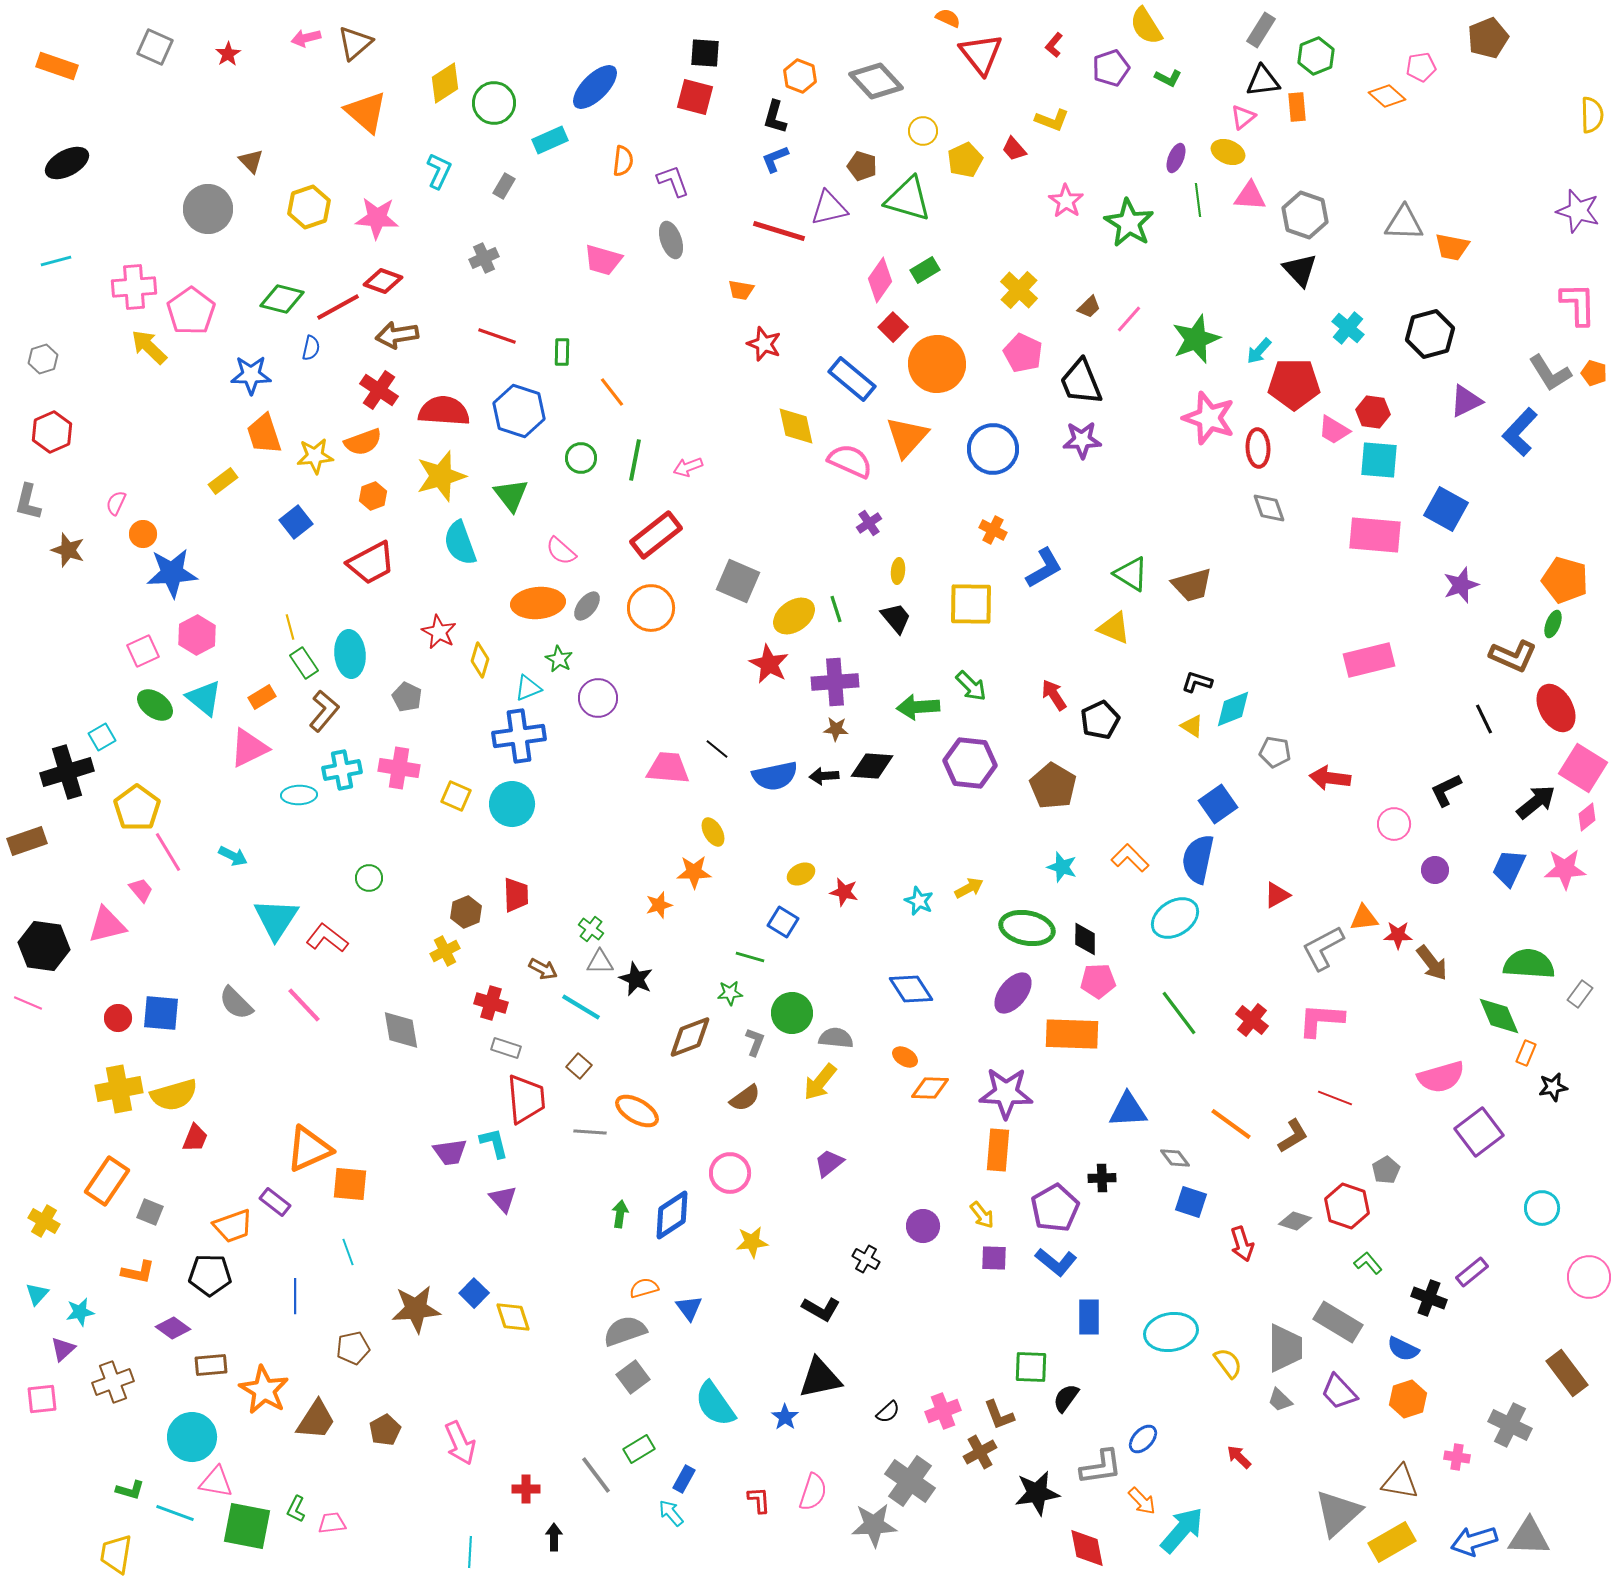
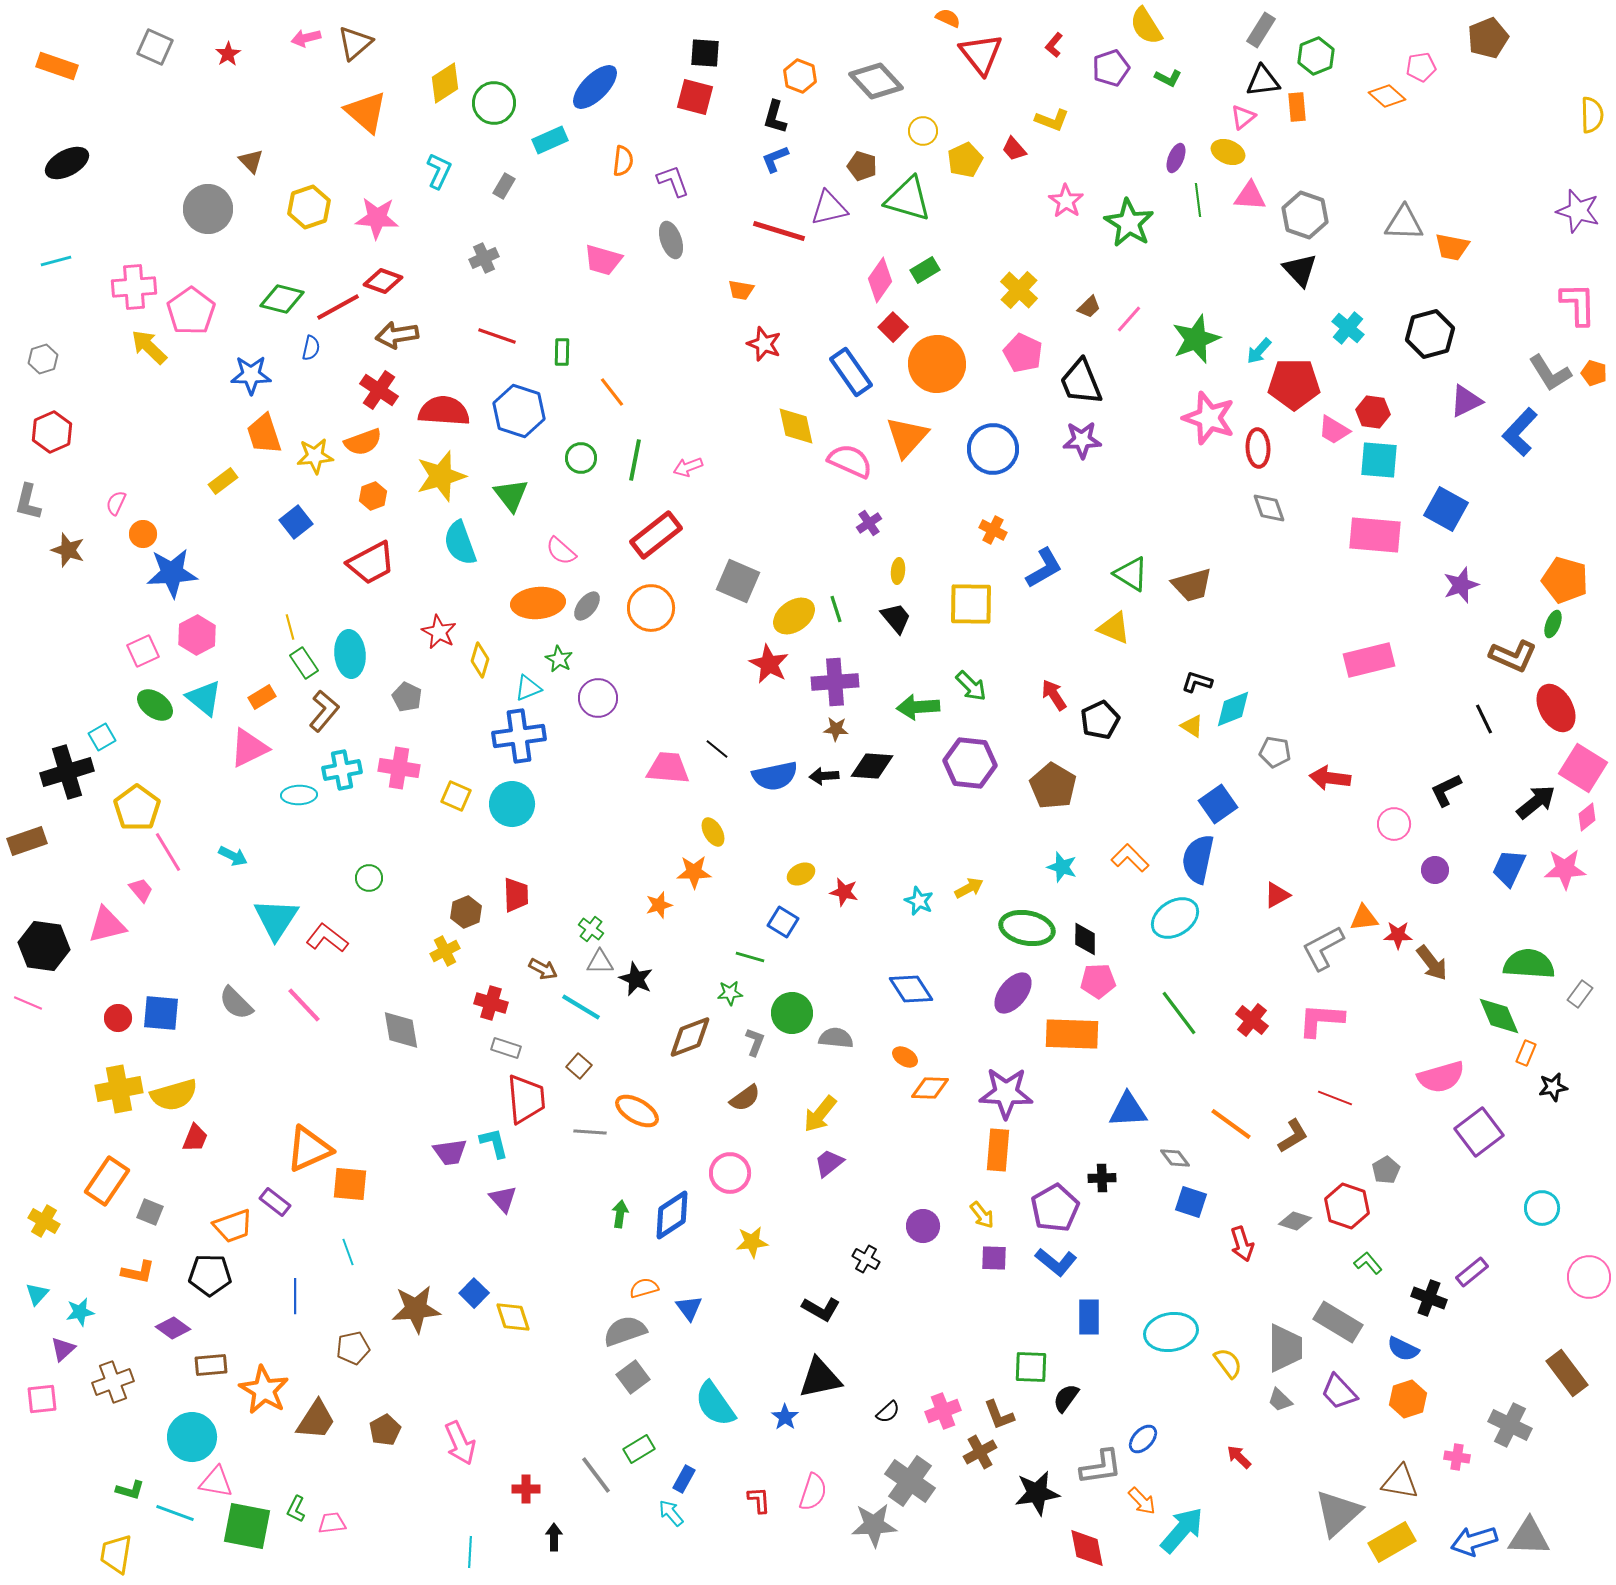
blue rectangle at (852, 379): moved 1 px left, 7 px up; rotated 15 degrees clockwise
yellow arrow at (820, 1082): moved 32 px down
